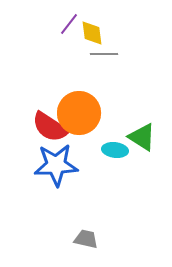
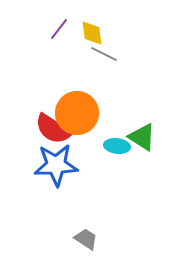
purple line: moved 10 px left, 5 px down
gray line: rotated 28 degrees clockwise
orange circle: moved 2 px left
red semicircle: moved 3 px right, 2 px down
cyan ellipse: moved 2 px right, 4 px up
gray trapezoid: rotated 20 degrees clockwise
